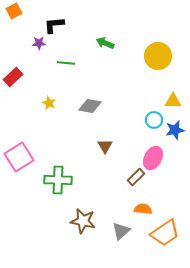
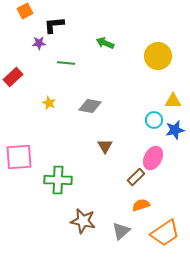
orange square: moved 11 px right
pink square: rotated 28 degrees clockwise
orange semicircle: moved 2 px left, 4 px up; rotated 24 degrees counterclockwise
